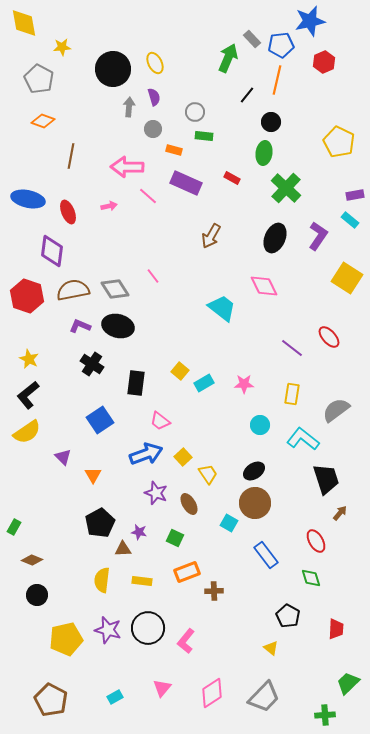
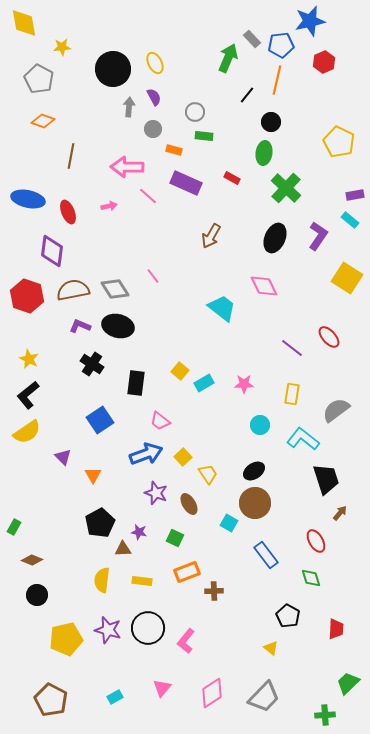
purple semicircle at (154, 97): rotated 12 degrees counterclockwise
